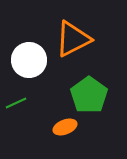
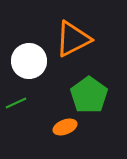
white circle: moved 1 px down
